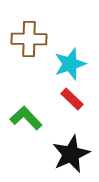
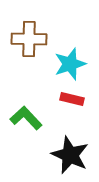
red rectangle: rotated 30 degrees counterclockwise
black star: moved 1 px left, 1 px down; rotated 24 degrees counterclockwise
